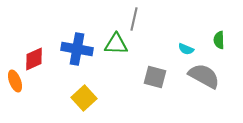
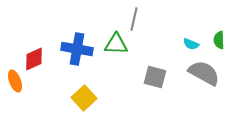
cyan semicircle: moved 5 px right, 5 px up
gray semicircle: moved 3 px up
